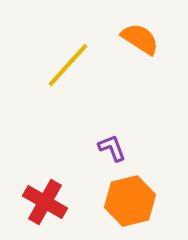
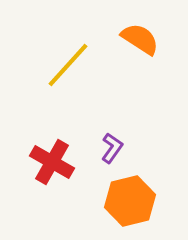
purple L-shape: rotated 56 degrees clockwise
red cross: moved 7 px right, 40 px up
